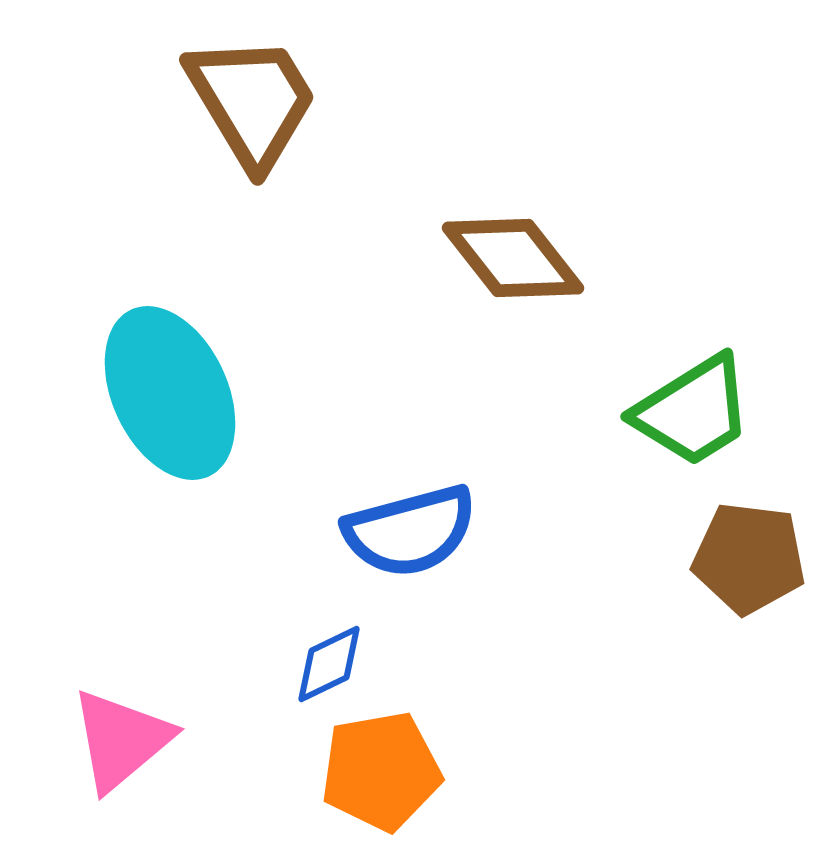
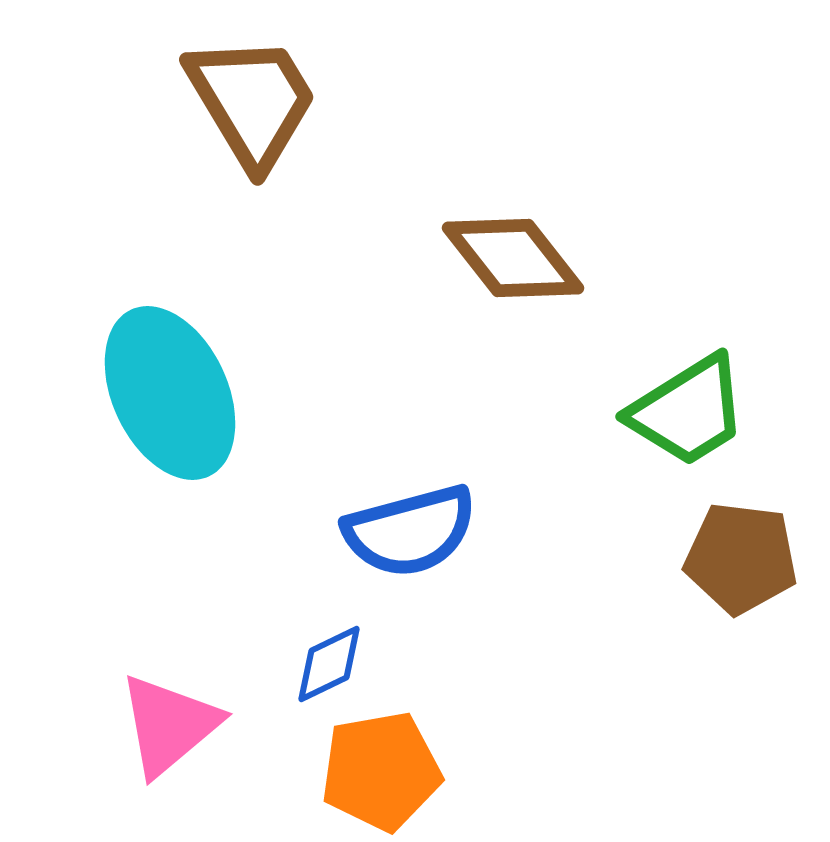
green trapezoid: moved 5 px left
brown pentagon: moved 8 px left
pink triangle: moved 48 px right, 15 px up
